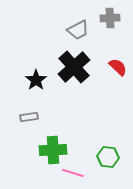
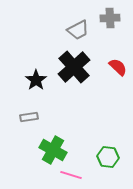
green cross: rotated 32 degrees clockwise
pink line: moved 2 px left, 2 px down
